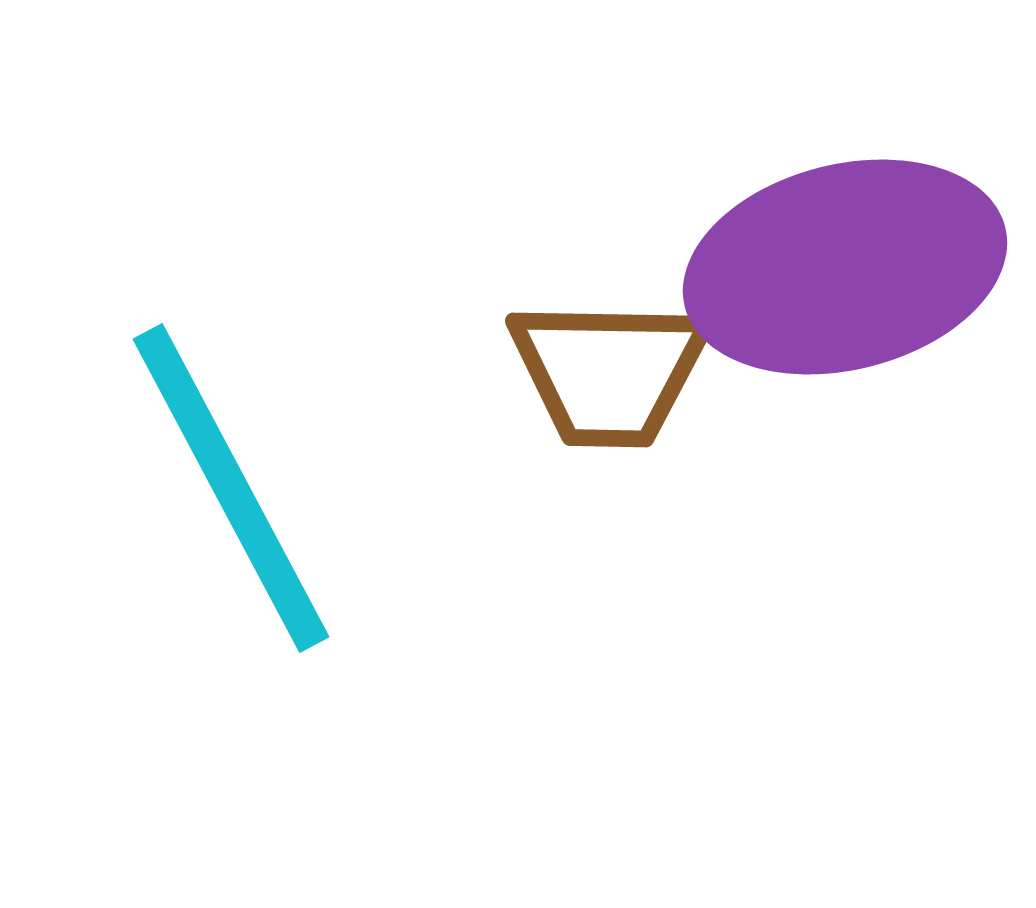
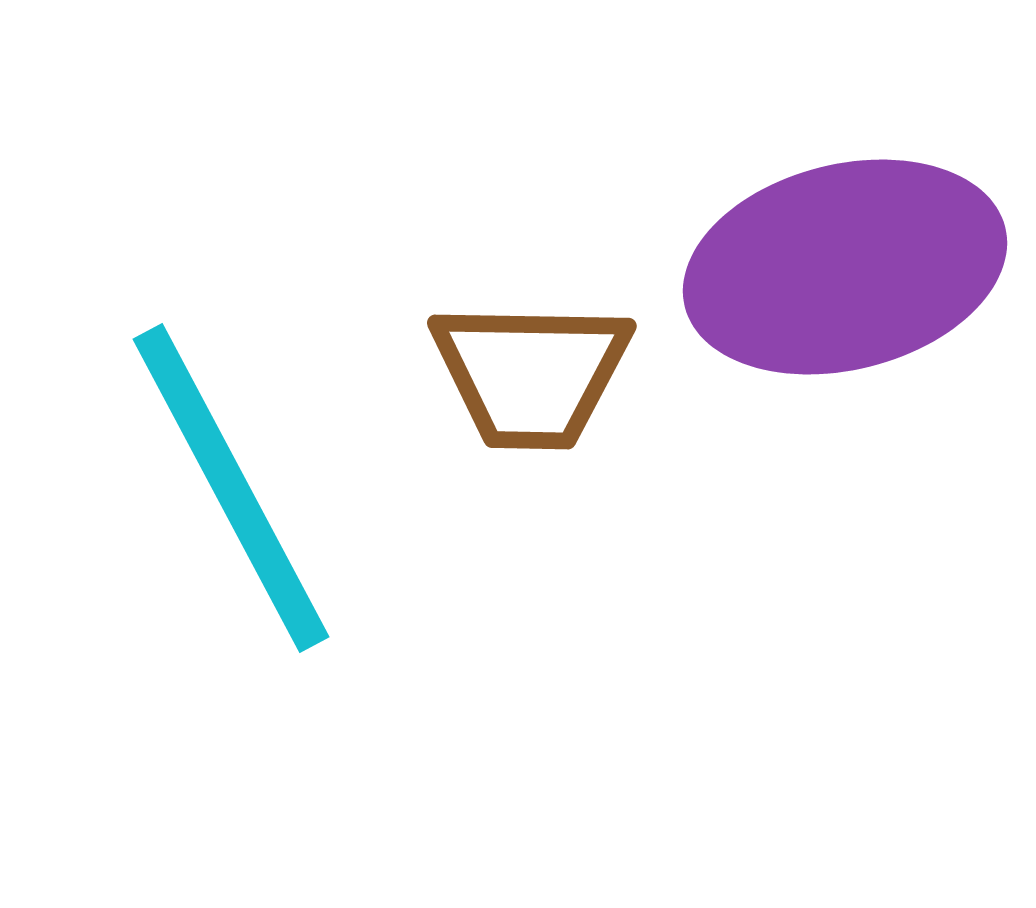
brown trapezoid: moved 78 px left, 2 px down
